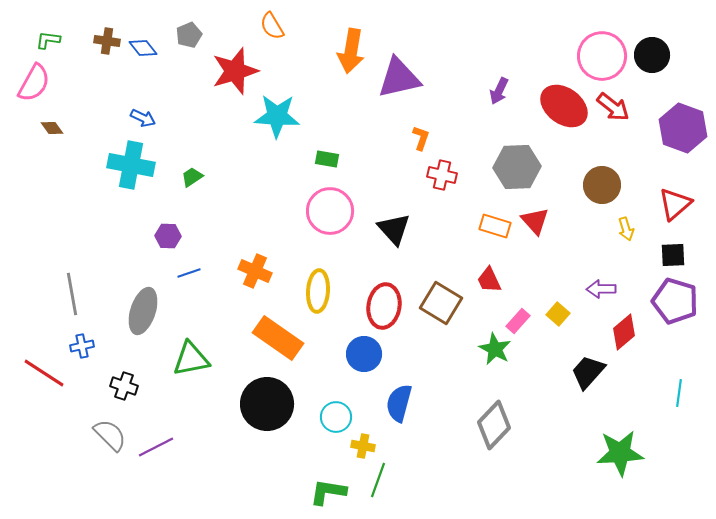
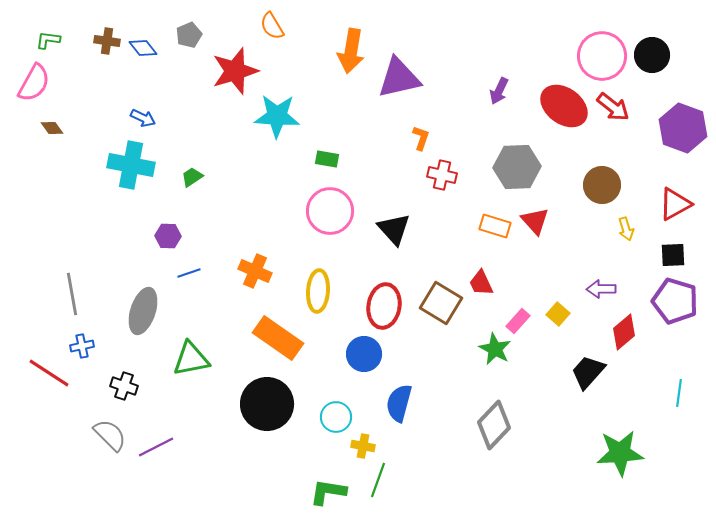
red triangle at (675, 204): rotated 12 degrees clockwise
red trapezoid at (489, 280): moved 8 px left, 3 px down
red line at (44, 373): moved 5 px right
